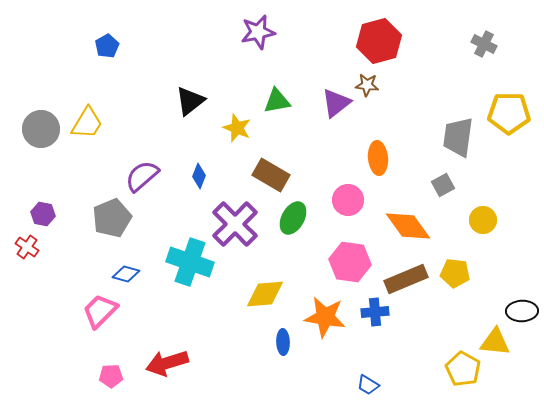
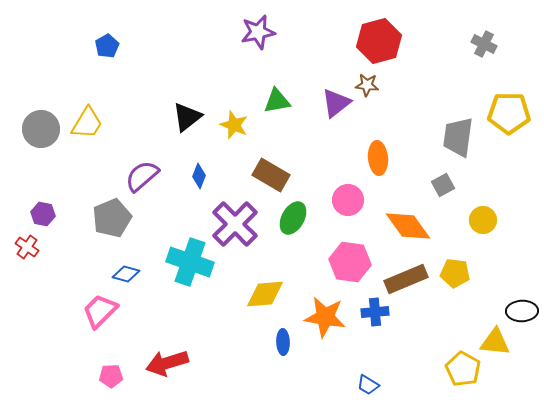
black triangle at (190, 101): moved 3 px left, 16 px down
yellow star at (237, 128): moved 3 px left, 3 px up
